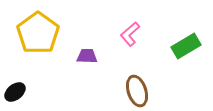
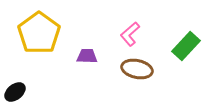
yellow pentagon: moved 1 px right
green rectangle: rotated 16 degrees counterclockwise
brown ellipse: moved 22 px up; rotated 60 degrees counterclockwise
